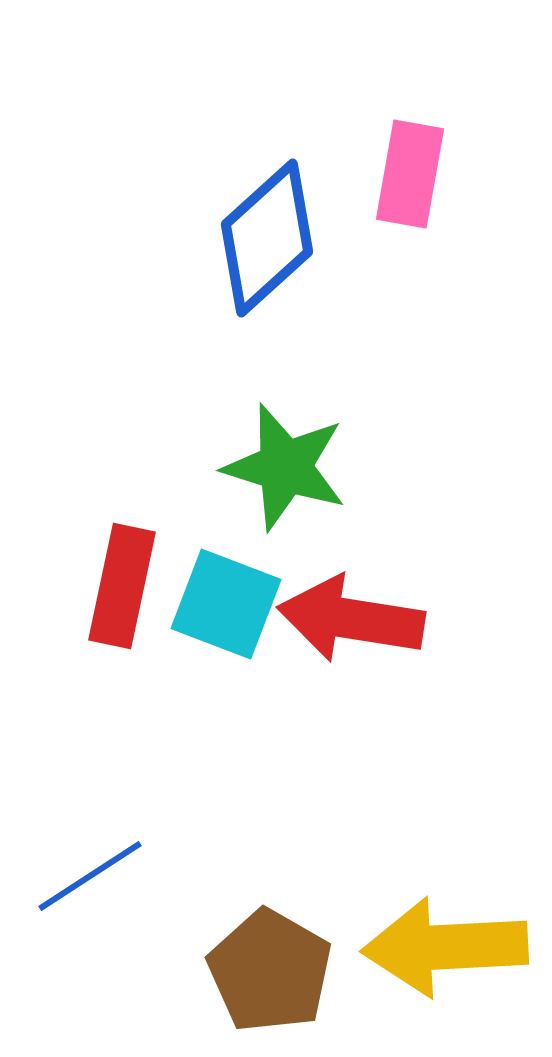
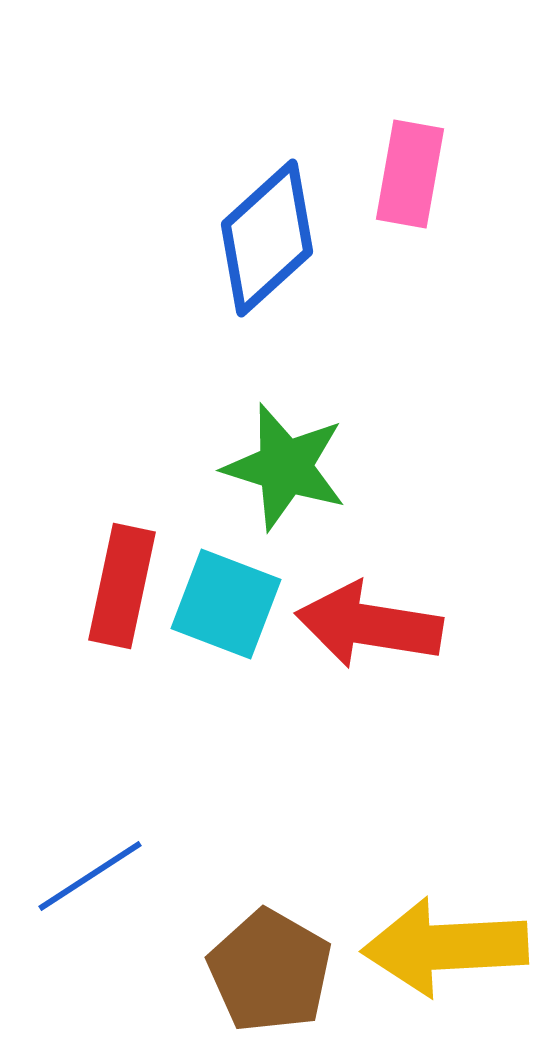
red arrow: moved 18 px right, 6 px down
